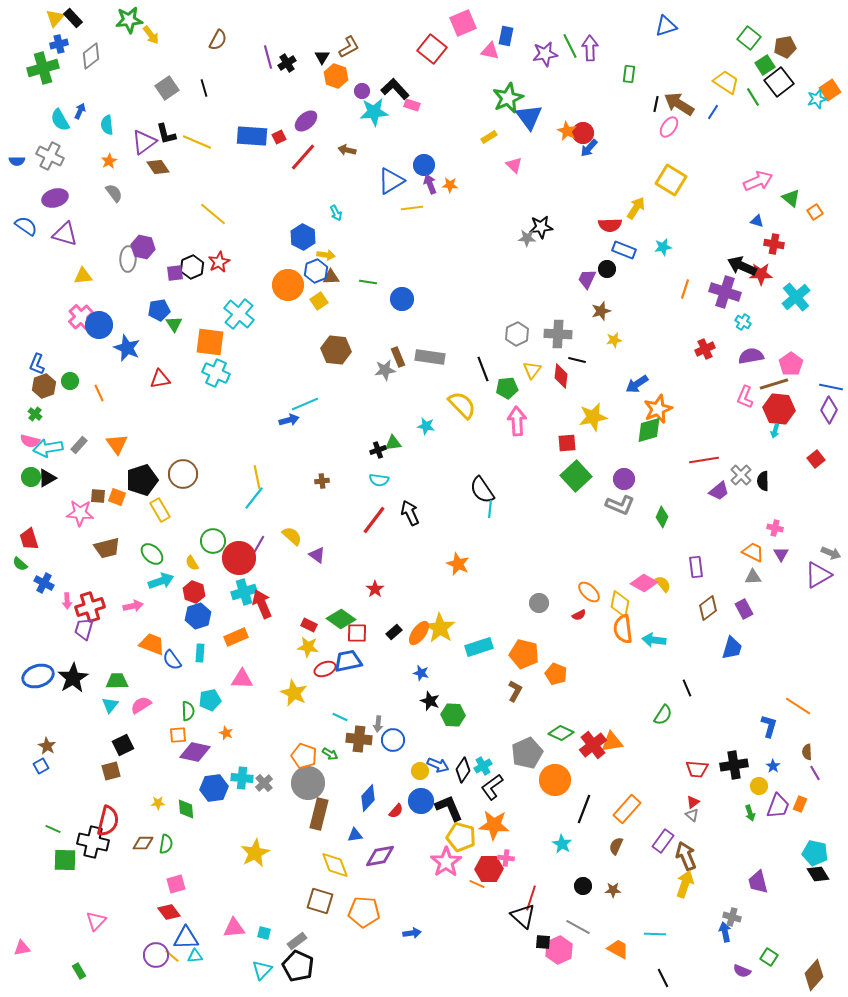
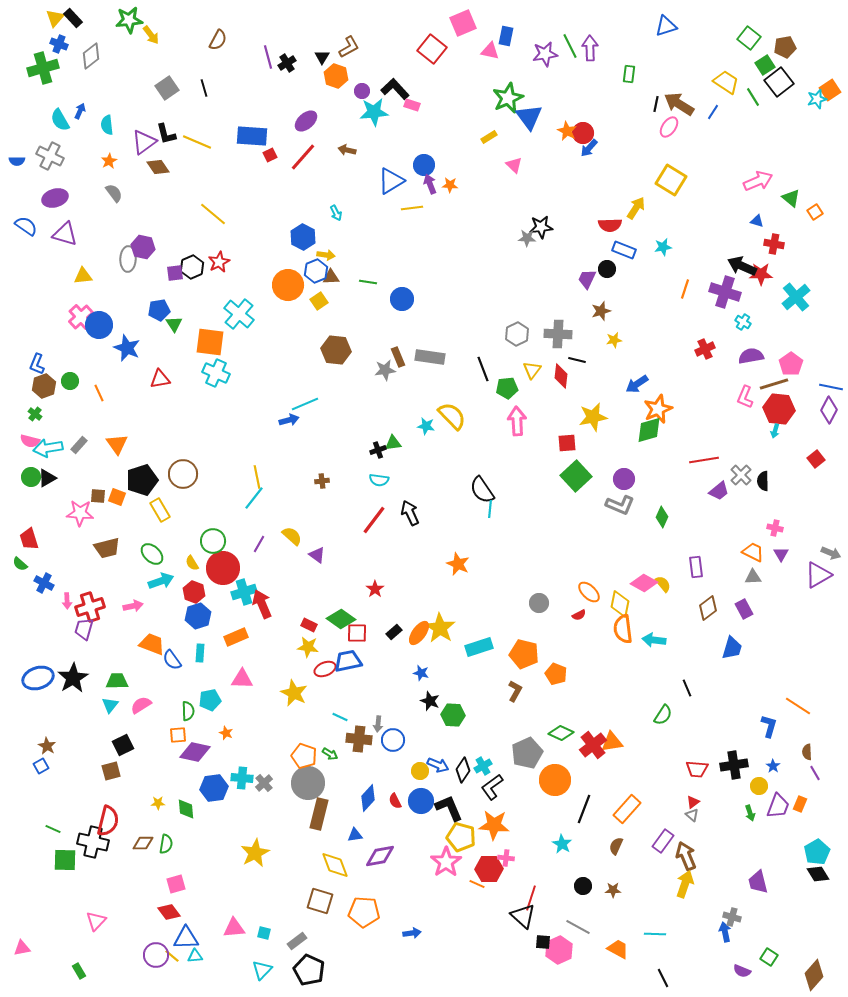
blue cross at (59, 44): rotated 36 degrees clockwise
red square at (279, 137): moved 9 px left, 18 px down
yellow semicircle at (462, 405): moved 10 px left, 11 px down
red circle at (239, 558): moved 16 px left, 10 px down
blue ellipse at (38, 676): moved 2 px down
red semicircle at (396, 811): moved 1 px left, 10 px up; rotated 112 degrees clockwise
cyan pentagon at (815, 853): moved 2 px right, 1 px up; rotated 30 degrees clockwise
black pentagon at (298, 966): moved 11 px right, 4 px down
